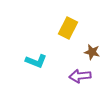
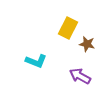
brown star: moved 5 px left, 8 px up
purple arrow: rotated 35 degrees clockwise
